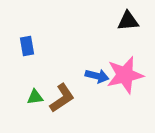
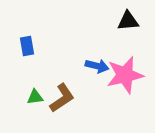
blue arrow: moved 10 px up
